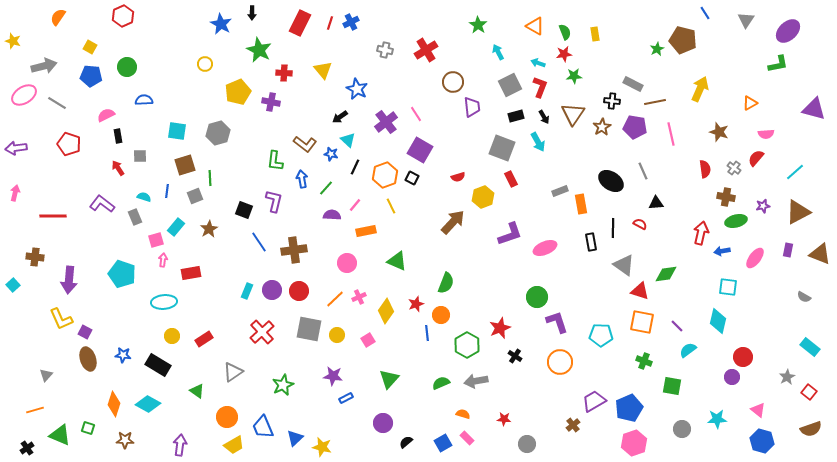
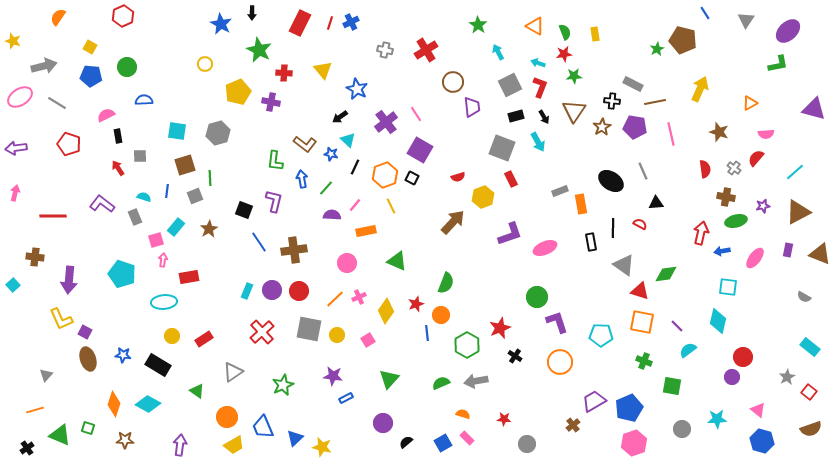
pink ellipse at (24, 95): moved 4 px left, 2 px down
brown triangle at (573, 114): moved 1 px right, 3 px up
red rectangle at (191, 273): moved 2 px left, 4 px down
